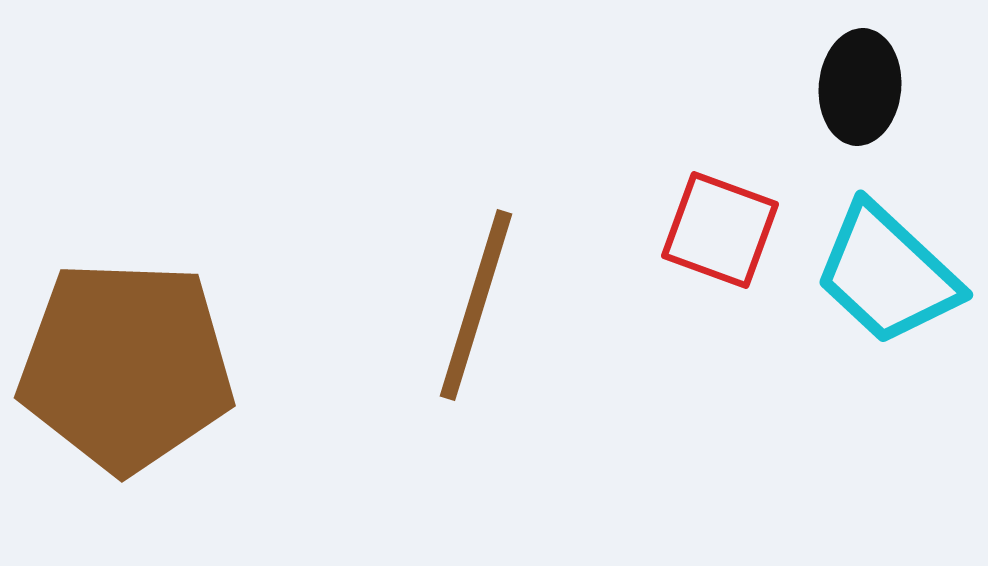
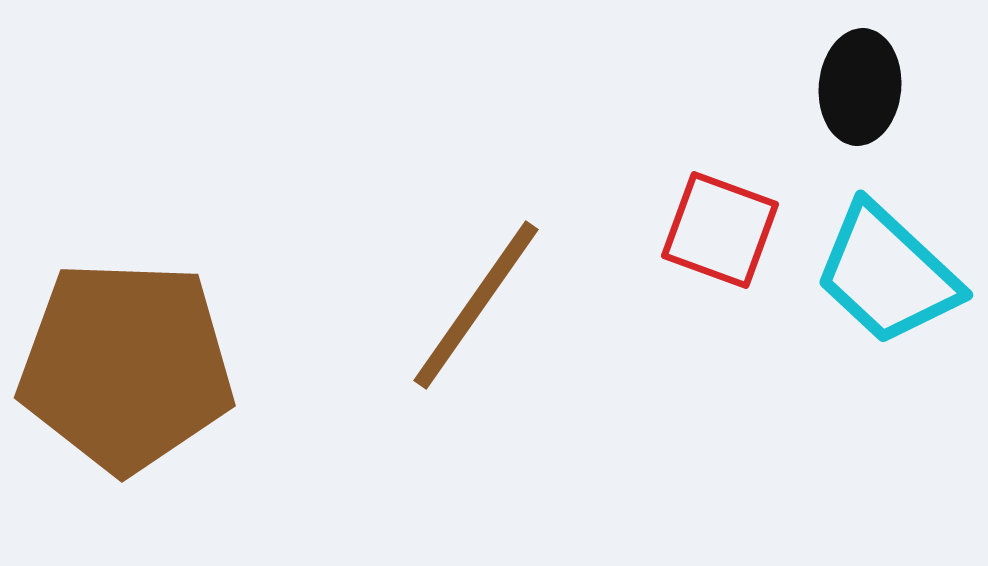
brown line: rotated 18 degrees clockwise
